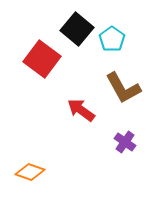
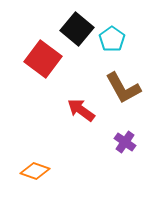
red square: moved 1 px right
orange diamond: moved 5 px right, 1 px up
